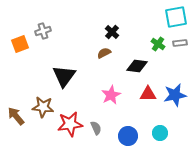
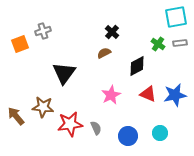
black diamond: rotated 35 degrees counterclockwise
black triangle: moved 3 px up
red triangle: rotated 24 degrees clockwise
